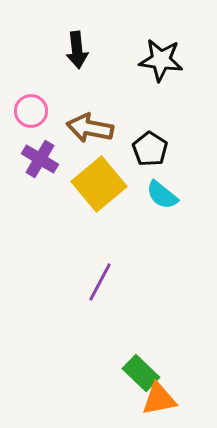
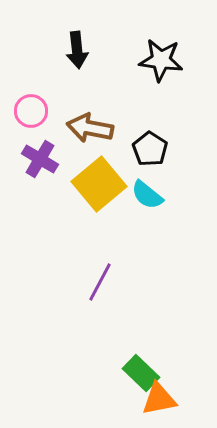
cyan semicircle: moved 15 px left
